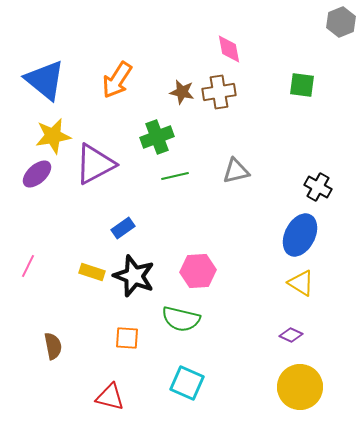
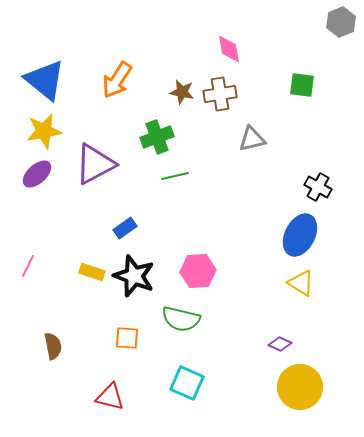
brown cross: moved 1 px right, 2 px down
yellow star: moved 9 px left, 5 px up
gray triangle: moved 16 px right, 32 px up
blue rectangle: moved 2 px right
purple diamond: moved 11 px left, 9 px down
